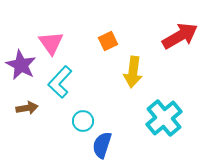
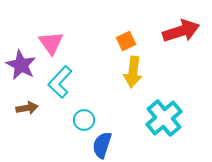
red arrow: moved 1 px right, 5 px up; rotated 12 degrees clockwise
orange square: moved 18 px right
cyan circle: moved 1 px right, 1 px up
